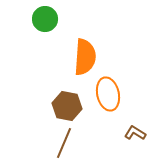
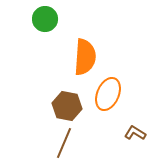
orange ellipse: rotated 36 degrees clockwise
